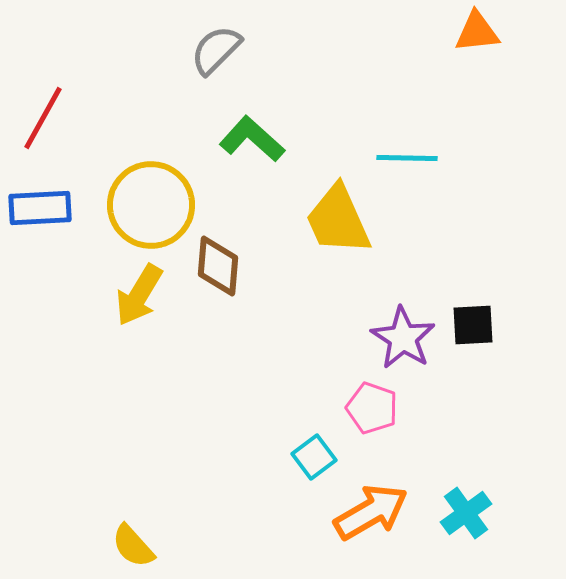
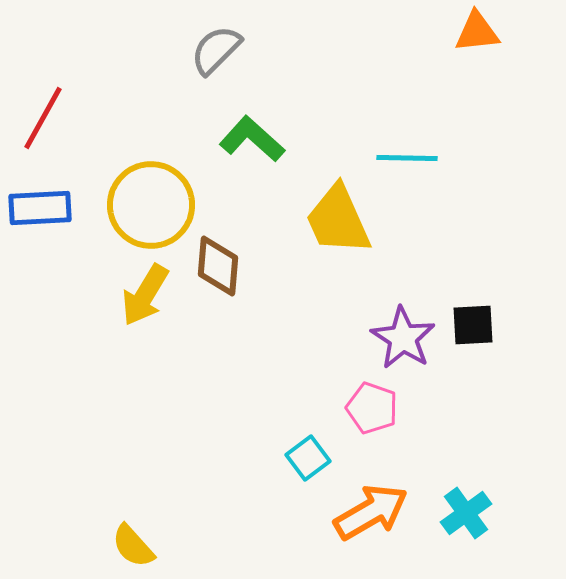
yellow arrow: moved 6 px right
cyan square: moved 6 px left, 1 px down
